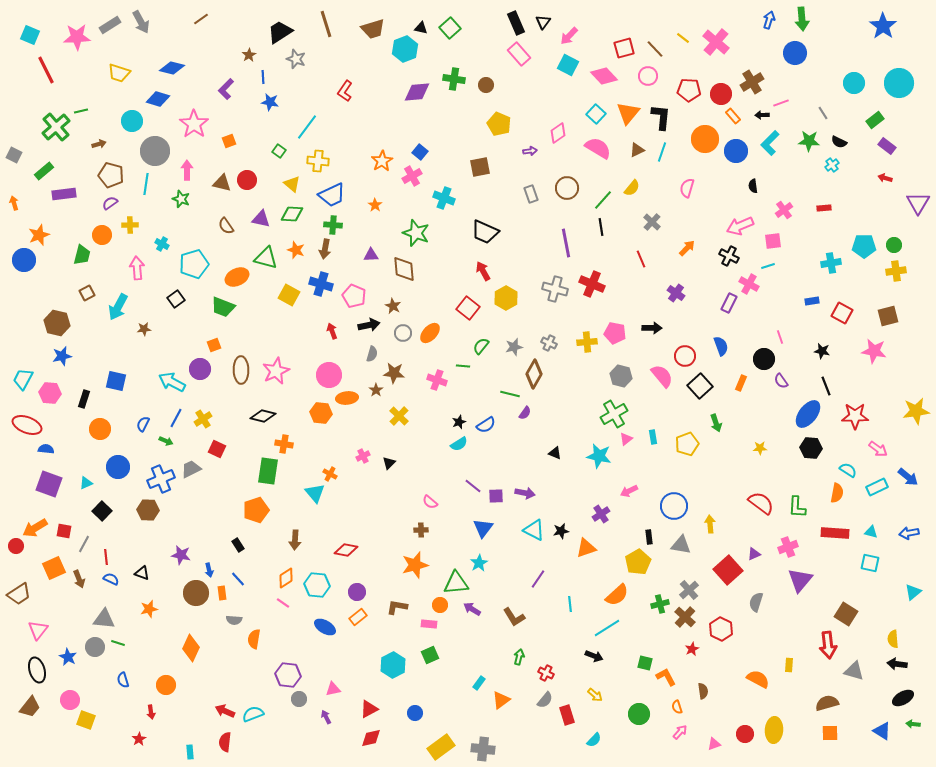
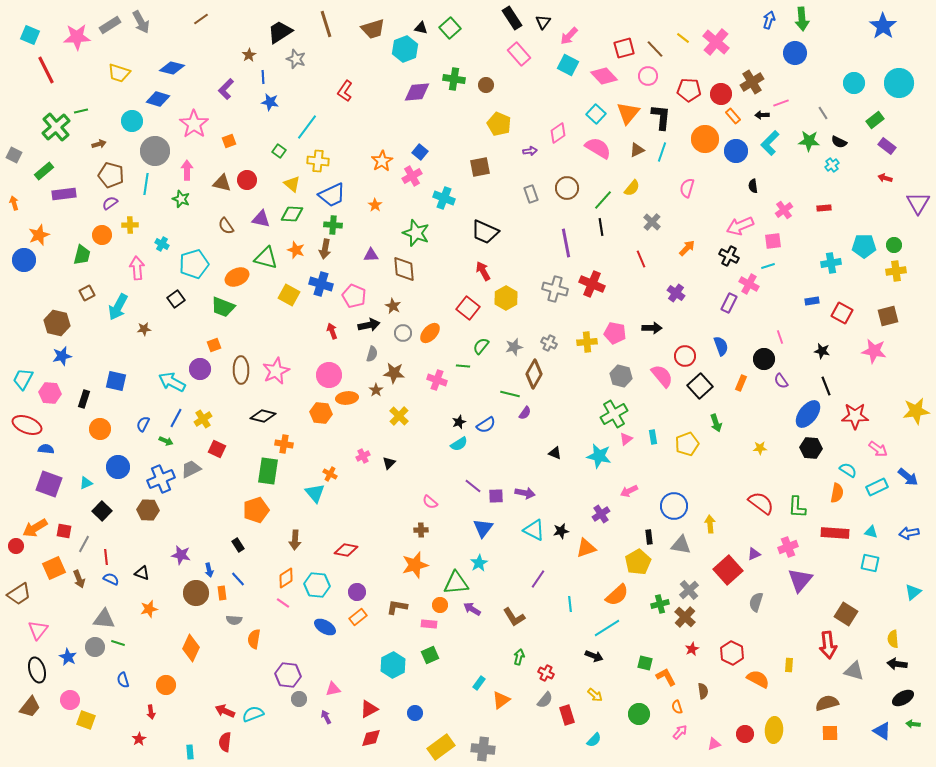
black rectangle at (516, 23): moved 4 px left, 5 px up; rotated 10 degrees counterclockwise
red hexagon at (721, 629): moved 11 px right, 24 px down
